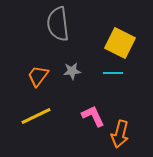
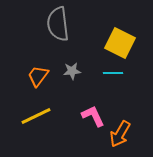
orange arrow: rotated 16 degrees clockwise
